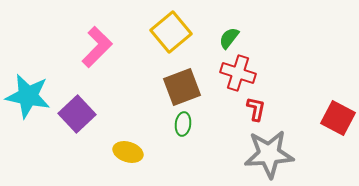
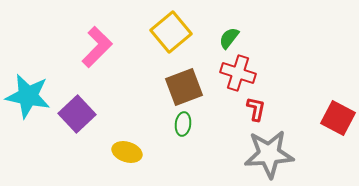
brown square: moved 2 px right
yellow ellipse: moved 1 px left
